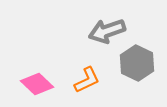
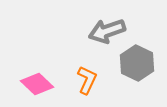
orange L-shape: rotated 40 degrees counterclockwise
